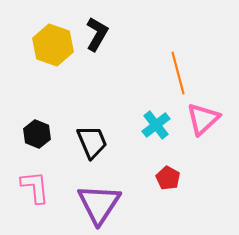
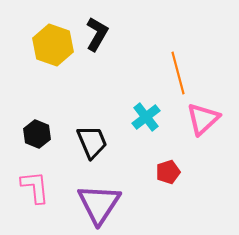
cyan cross: moved 10 px left, 8 px up
red pentagon: moved 6 px up; rotated 25 degrees clockwise
